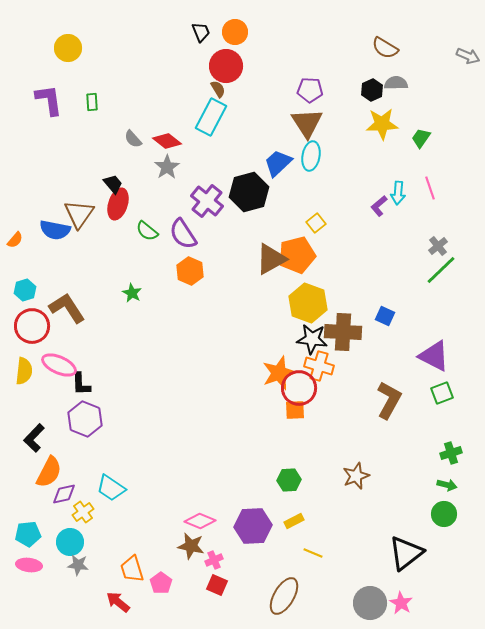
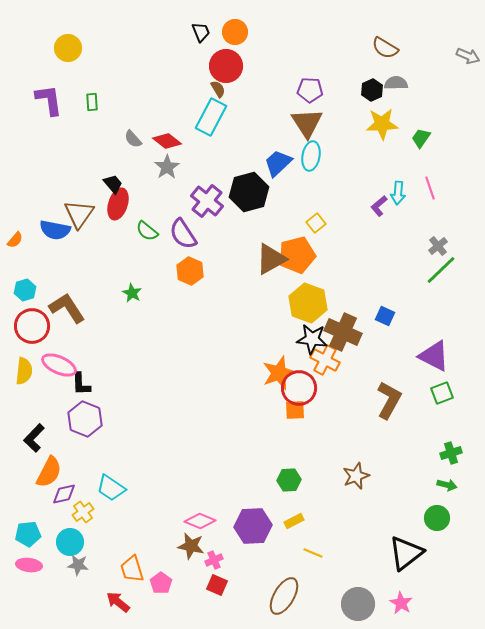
brown cross at (343, 332): rotated 21 degrees clockwise
orange cross at (319, 366): moved 6 px right, 6 px up; rotated 12 degrees clockwise
green circle at (444, 514): moved 7 px left, 4 px down
gray circle at (370, 603): moved 12 px left, 1 px down
